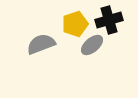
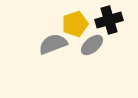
gray semicircle: moved 12 px right
